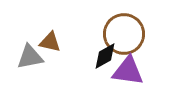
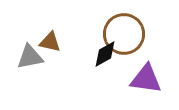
black diamond: moved 2 px up
purple triangle: moved 18 px right, 8 px down
